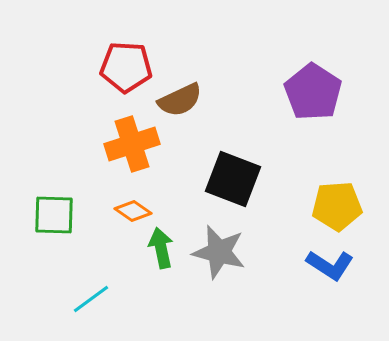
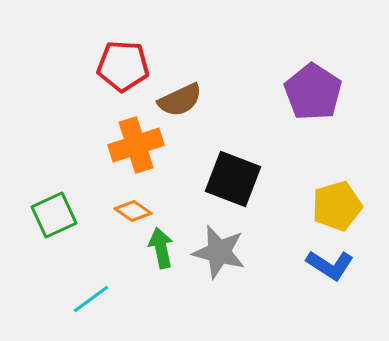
red pentagon: moved 3 px left, 1 px up
orange cross: moved 4 px right, 1 px down
yellow pentagon: rotated 12 degrees counterclockwise
green square: rotated 27 degrees counterclockwise
